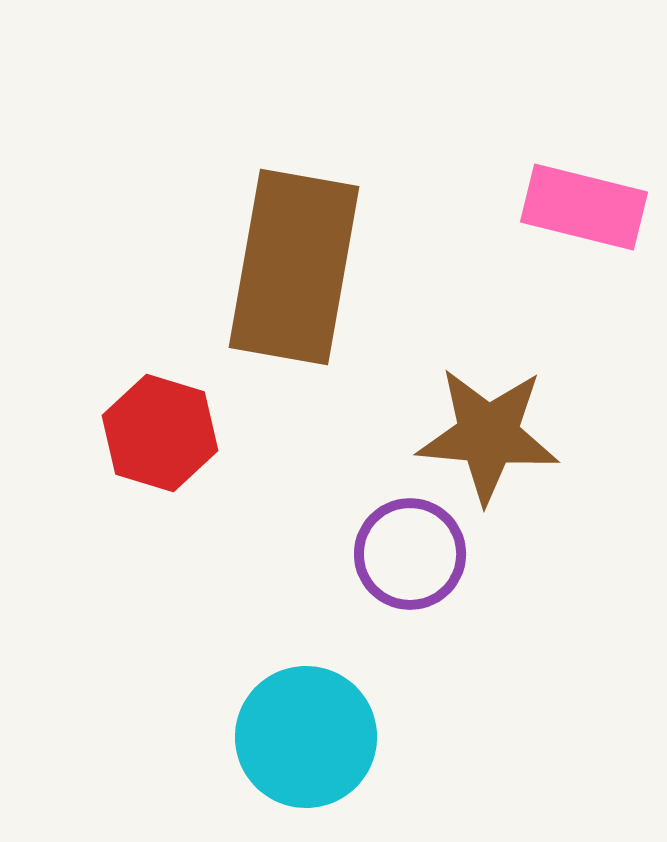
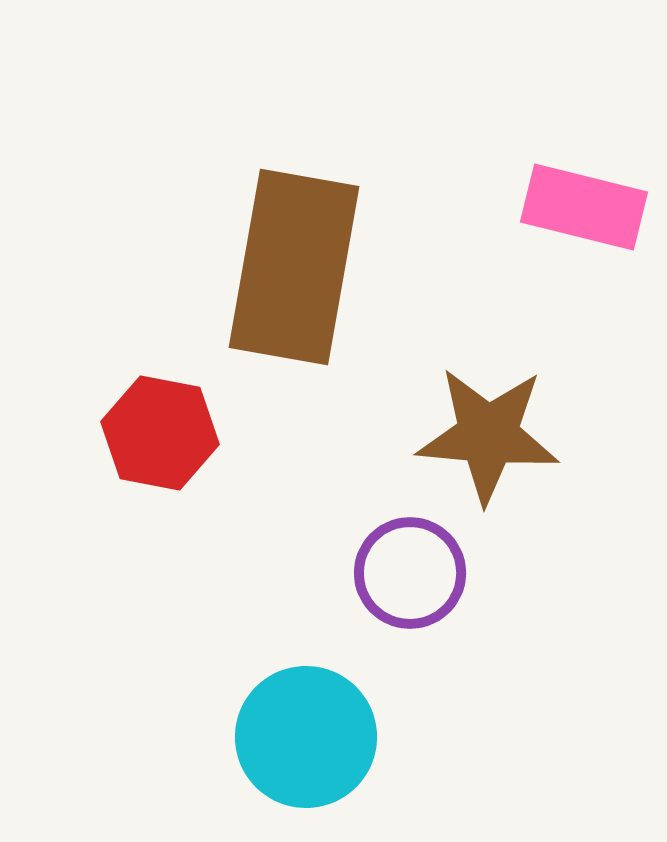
red hexagon: rotated 6 degrees counterclockwise
purple circle: moved 19 px down
